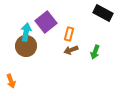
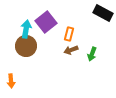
cyan arrow: moved 3 px up
green arrow: moved 3 px left, 2 px down
orange arrow: rotated 16 degrees clockwise
